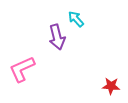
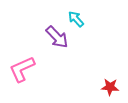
purple arrow: rotated 30 degrees counterclockwise
red star: moved 1 px left, 1 px down
